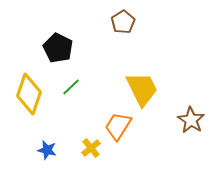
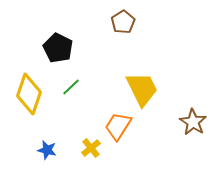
brown star: moved 2 px right, 2 px down
